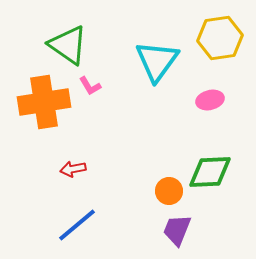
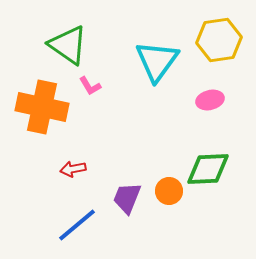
yellow hexagon: moved 1 px left, 2 px down
orange cross: moved 2 px left, 5 px down; rotated 21 degrees clockwise
green diamond: moved 2 px left, 3 px up
purple trapezoid: moved 50 px left, 32 px up
